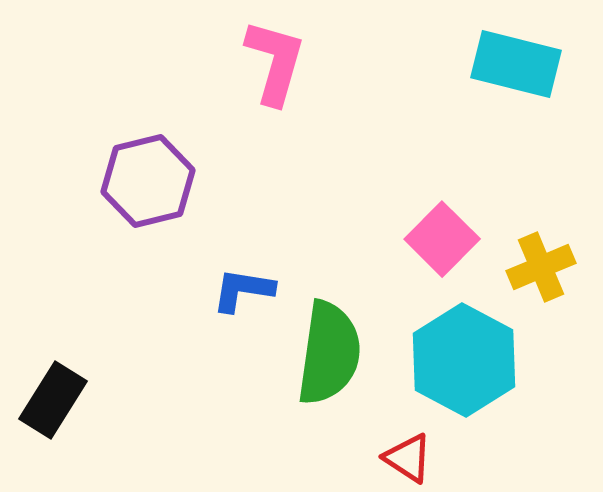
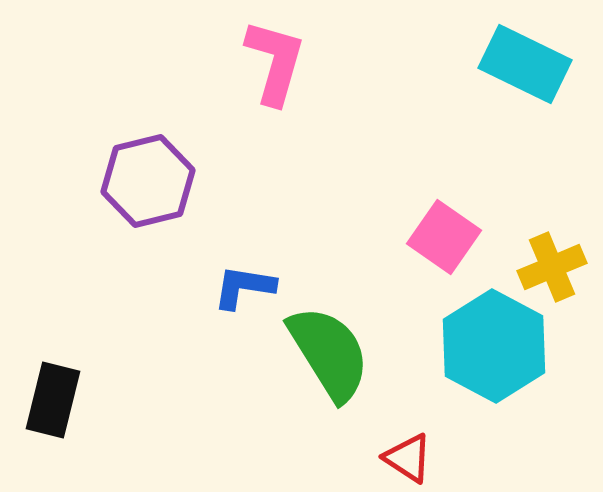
cyan rectangle: moved 9 px right; rotated 12 degrees clockwise
pink square: moved 2 px right, 2 px up; rotated 10 degrees counterclockwise
yellow cross: moved 11 px right
blue L-shape: moved 1 px right, 3 px up
green semicircle: rotated 40 degrees counterclockwise
cyan hexagon: moved 30 px right, 14 px up
black rectangle: rotated 18 degrees counterclockwise
